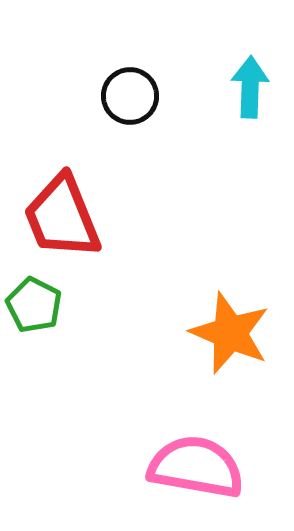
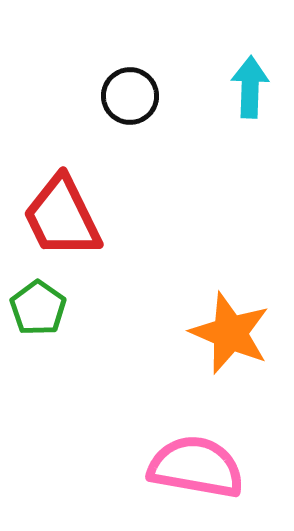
red trapezoid: rotated 4 degrees counterclockwise
green pentagon: moved 4 px right, 3 px down; rotated 8 degrees clockwise
